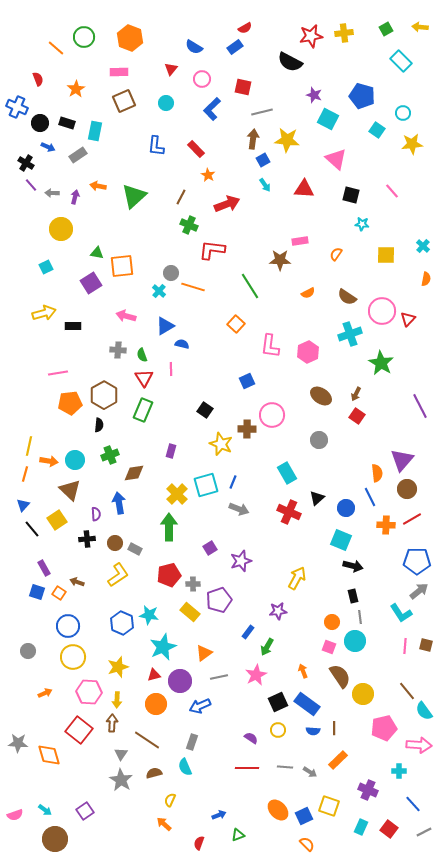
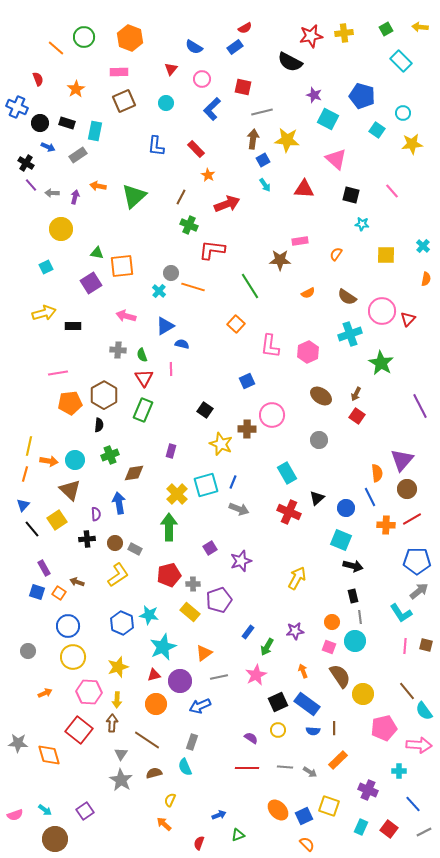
purple star at (278, 611): moved 17 px right, 20 px down
